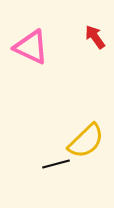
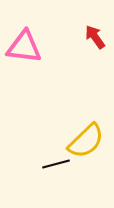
pink triangle: moved 7 px left; rotated 18 degrees counterclockwise
